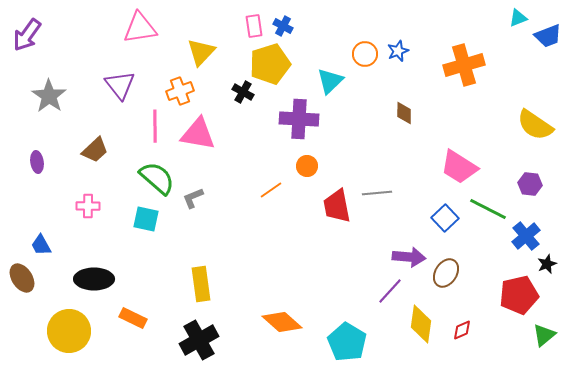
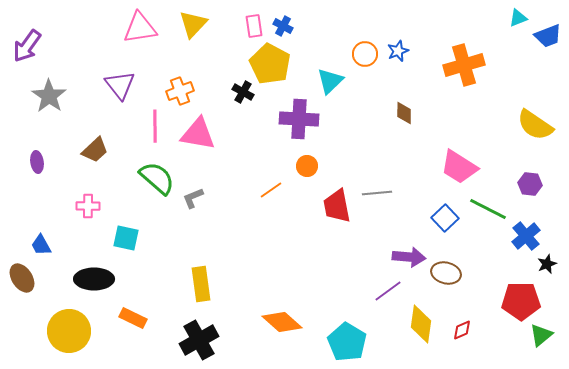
purple arrow at (27, 35): moved 11 px down
yellow triangle at (201, 52): moved 8 px left, 28 px up
yellow pentagon at (270, 64): rotated 27 degrees counterclockwise
cyan square at (146, 219): moved 20 px left, 19 px down
brown ellipse at (446, 273): rotated 72 degrees clockwise
purple line at (390, 291): moved 2 px left; rotated 12 degrees clockwise
red pentagon at (519, 295): moved 2 px right, 6 px down; rotated 12 degrees clockwise
green triangle at (544, 335): moved 3 px left
